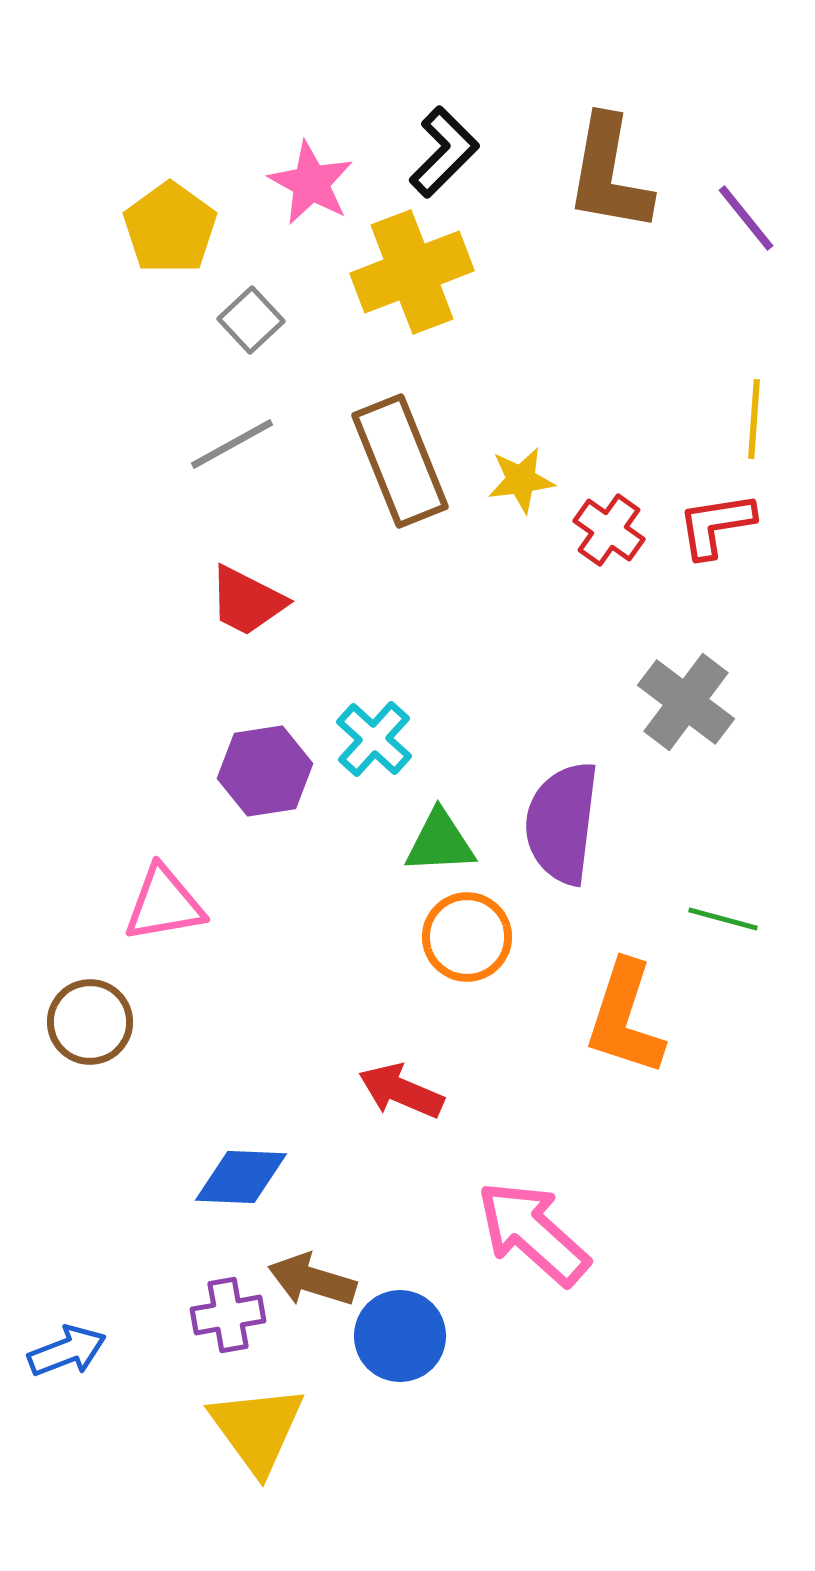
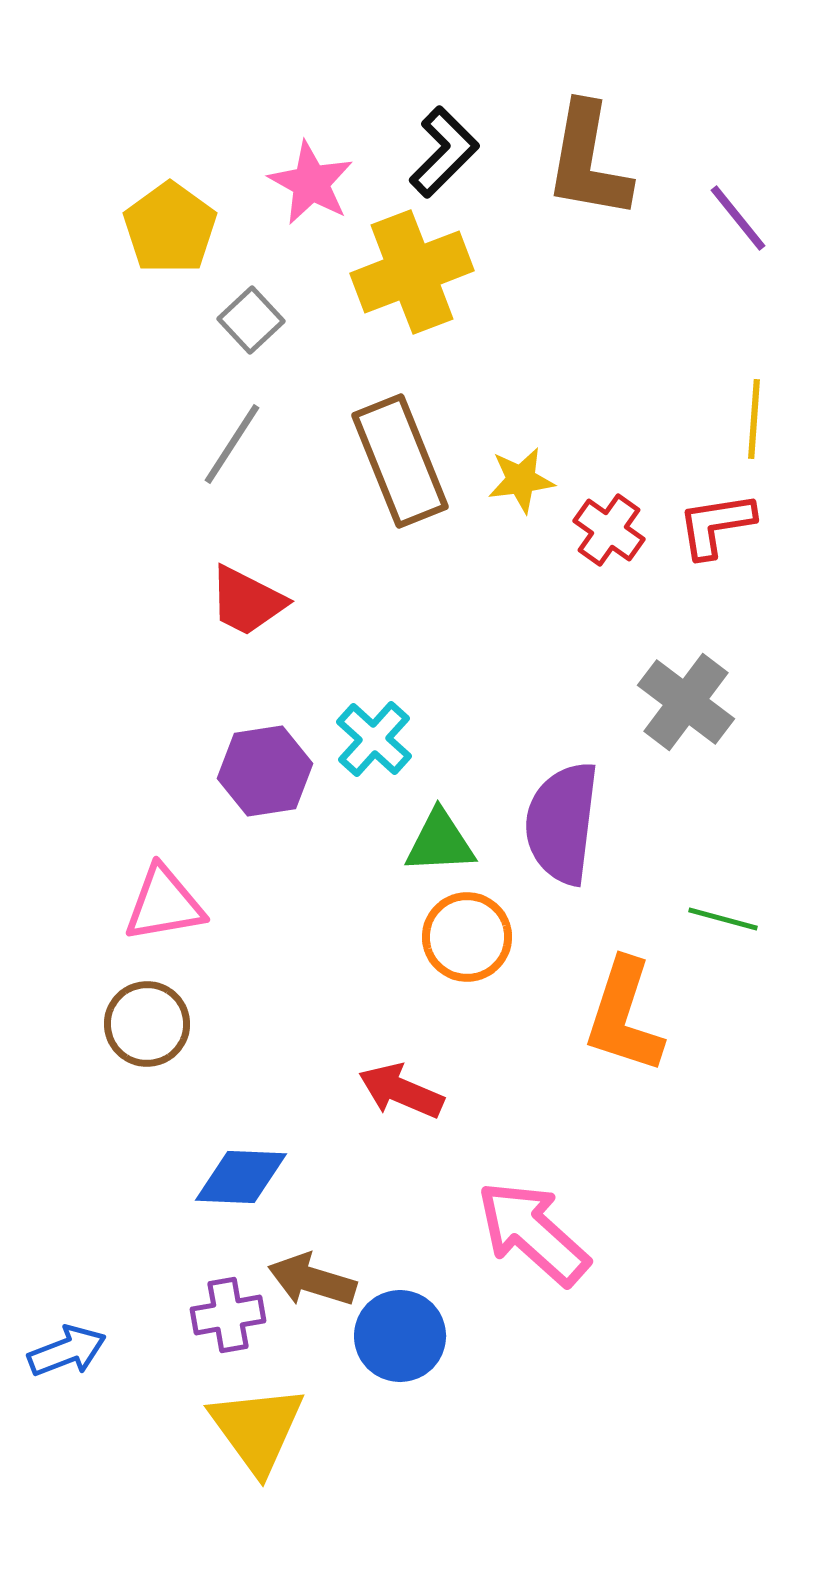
brown L-shape: moved 21 px left, 13 px up
purple line: moved 8 px left
gray line: rotated 28 degrees counterclockwise
orange L-shape: moved 1 px left, 2 px up
brown circle: moved 57 px right, 2 px down
